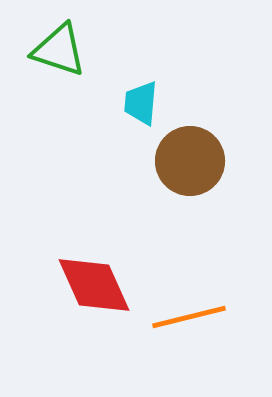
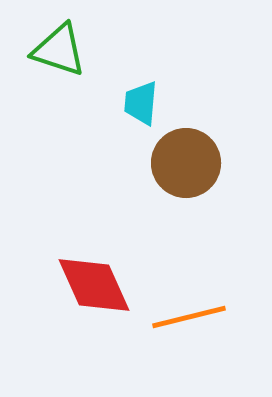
brown circle: moved 4 px left, 2 px down
